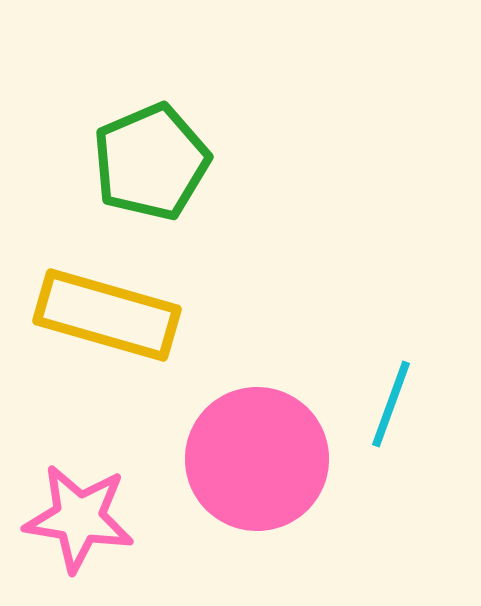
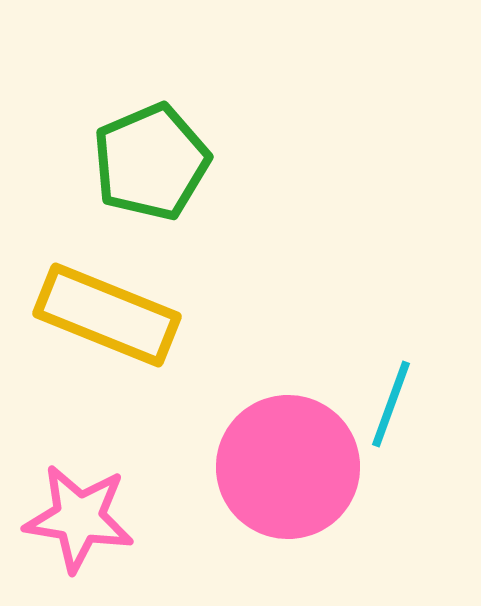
yellow rectangle: rotated 6 degrees clockwise
pink circle: moved 31 px right, 8 px down
